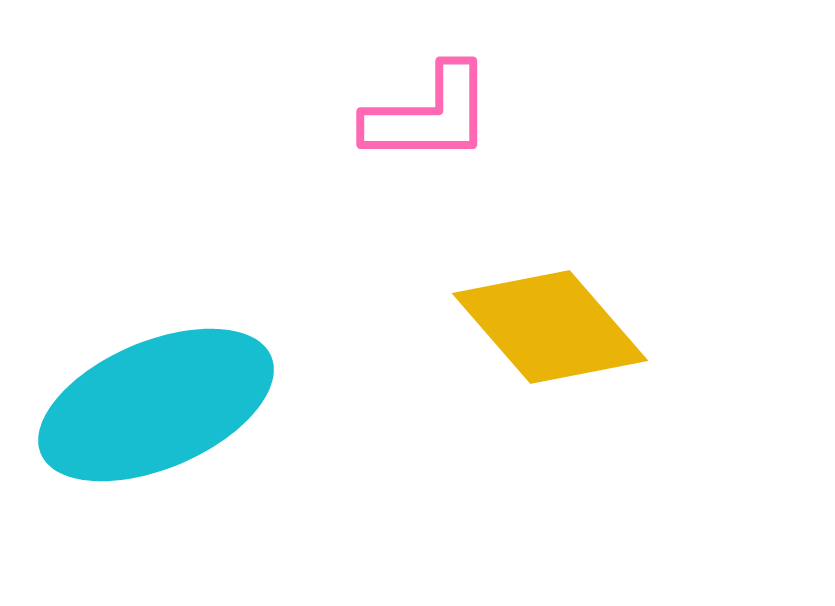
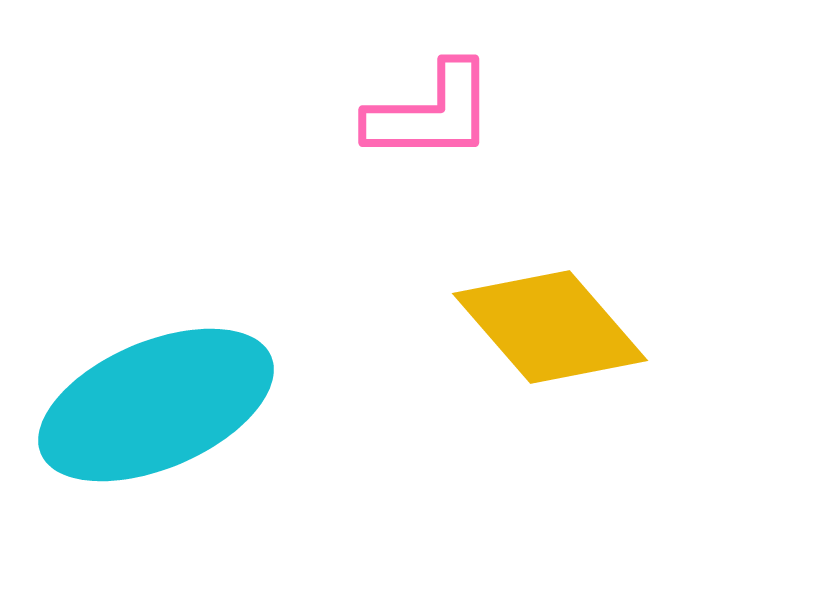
pink L-shape: moved 2 px right, 2 px up
